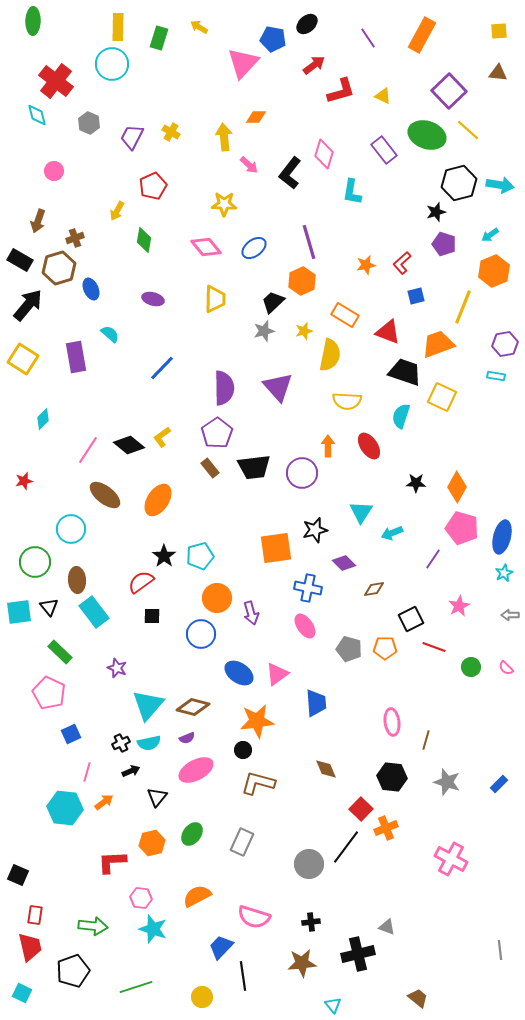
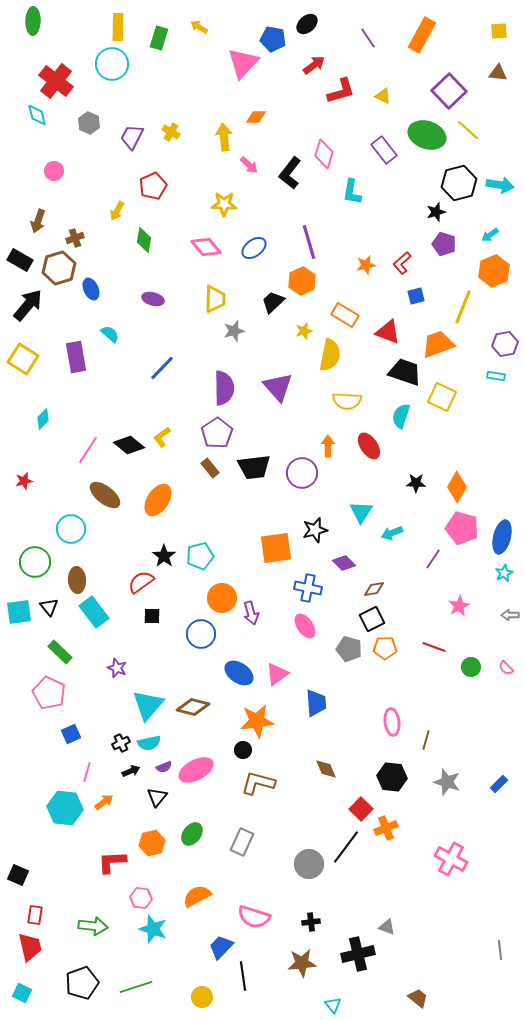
gray star at (264, 331): moved 30 px left
orange circle at (217, 598): moved 5 px right
black square at (411, 619): moved 39 px left
purple semicircle at (187, 738): moved 23 px left, 29 px down
black pentagon at (73, 971): moved 9 px right, 12 px down
